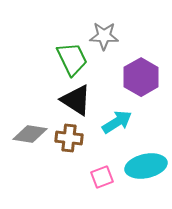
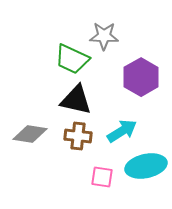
green trapezoid: rotated 141 degrees clockwise
black triangle: rotated 20 degrees counterclockwise
cyan arrow: moved 5 px right, 9 px down
brown cross: moved 9 px right, 2 px up
pink square: rotated 30 degrees clockwise
